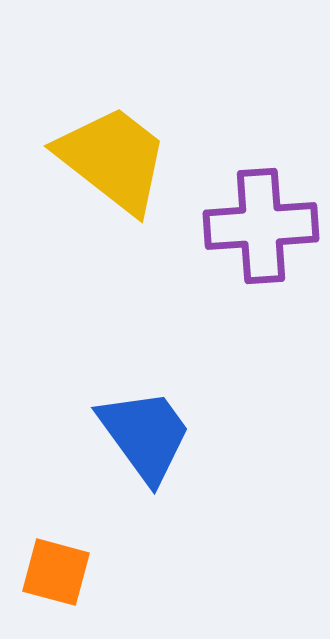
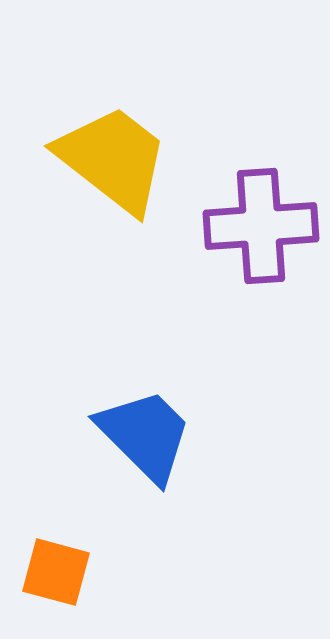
blue trapezoid: rotated 9 degrees counterclockwise
